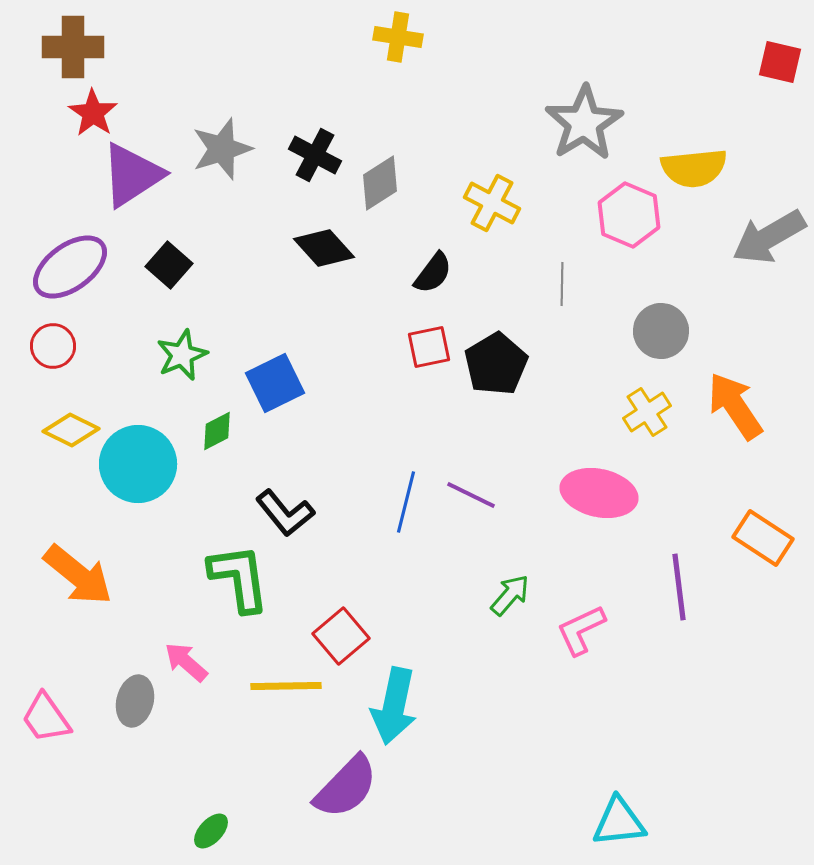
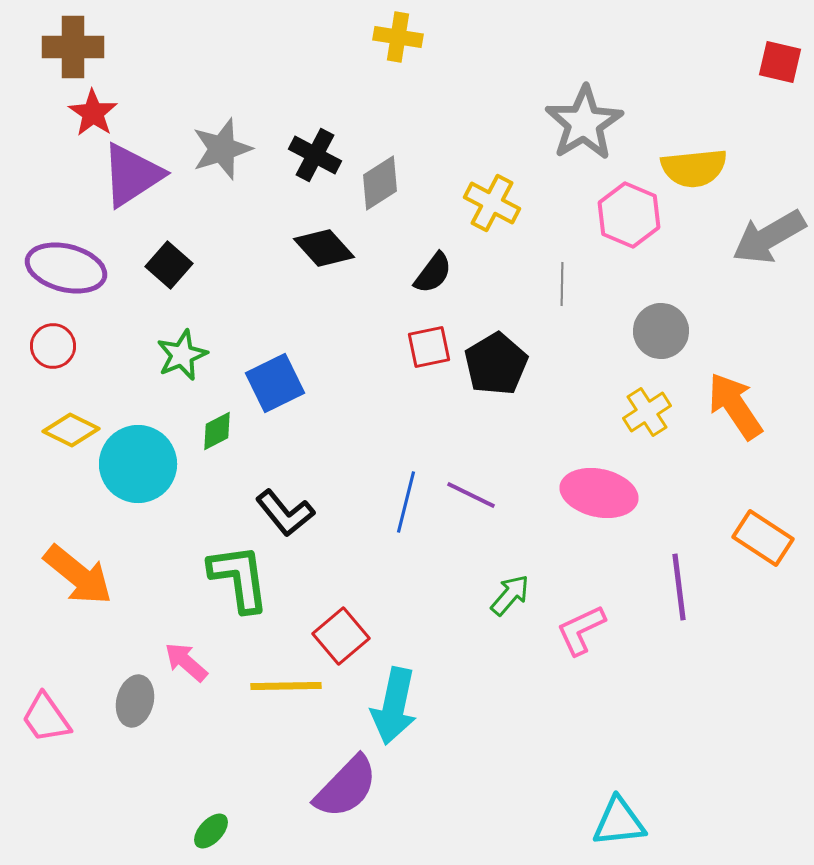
purple ellipse at (70, 267): moved 4 px left, 1 px down; rotated 50 degrees clockwise
